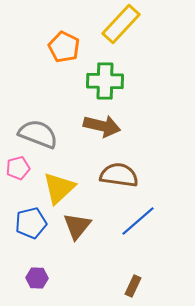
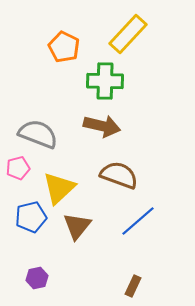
yellow rectangle: moved 7 px right, 10 px down
brown semicircle: rotated 12 degrees clockwise
blue pentagon: moved 6 px up
purple hexagon: rotated 15 degrees counterclockwise
